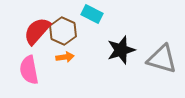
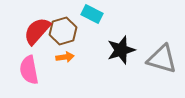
brown hexagon: rotated 20 degrees clockwise
